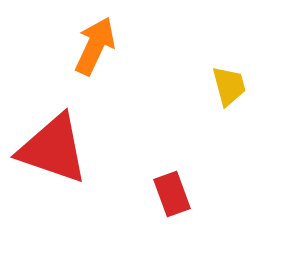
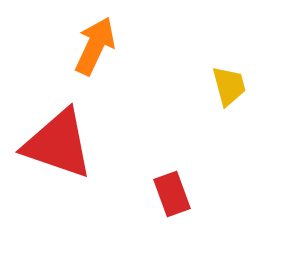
red triangle: moved 5 px right, 5 px up
